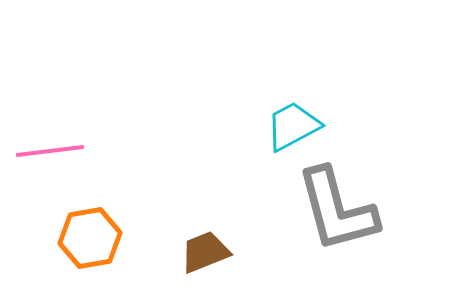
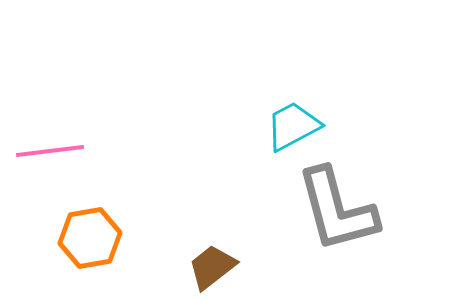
brown trapezoid: moved 7 px right, 15 px down; rotated 16 degrees counterclockwise
